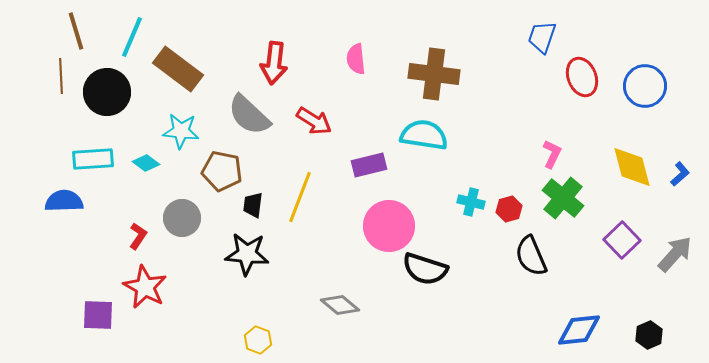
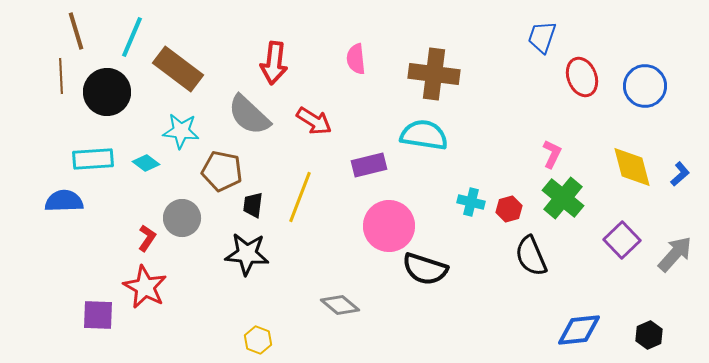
red L-shape at (138, 236): moved 9 px right, 2 px down
